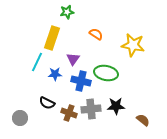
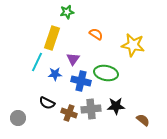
gray circle: moved 2 px left
